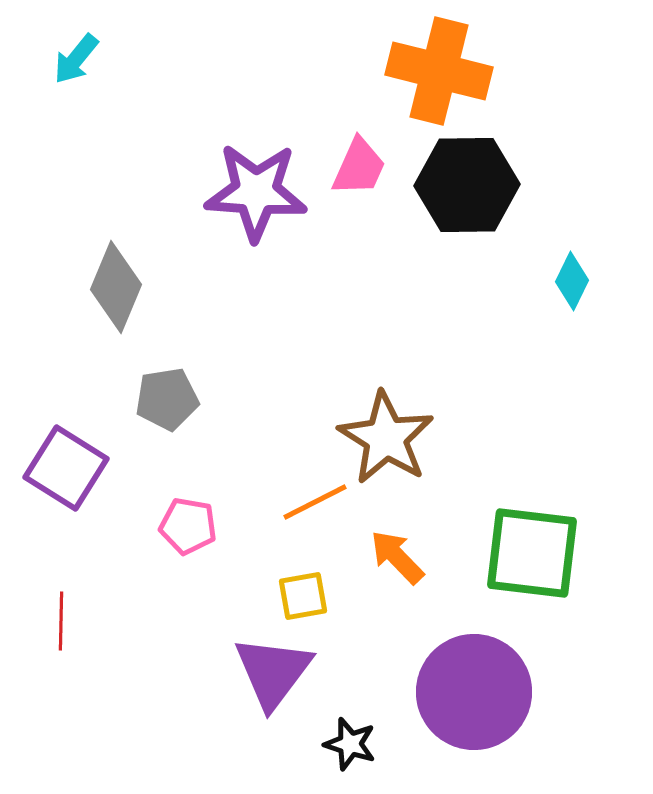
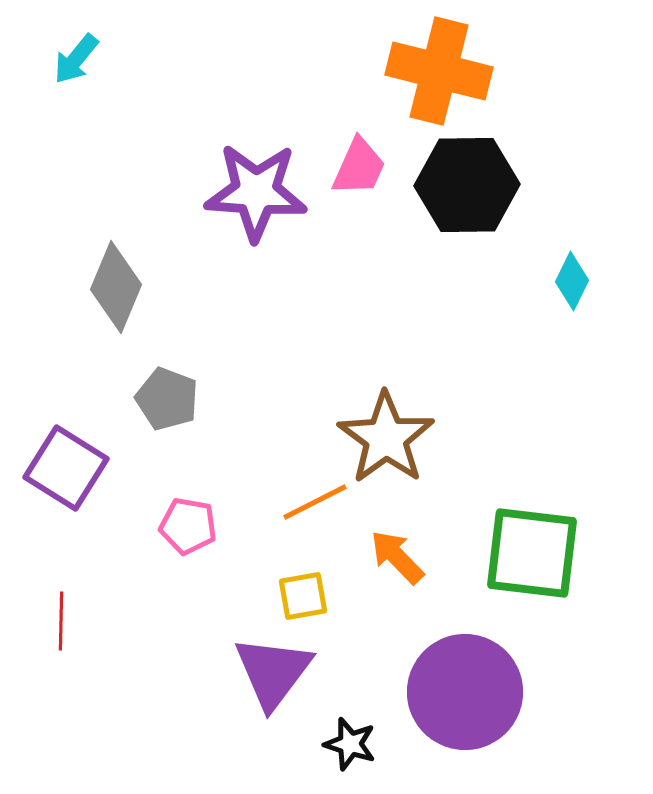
gray pentagon: rotated 30 degrees clockwise
brown star: rotated 4 degrees clockwise
purple circle: moved 9 px left
